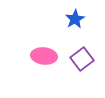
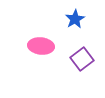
pink ellipse: moved 3 px left, 10 px up
